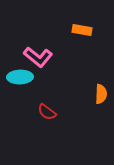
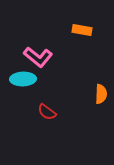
cyan ellipse: moved 3 px right, 2 px down
